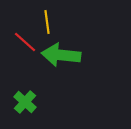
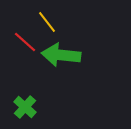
yellow line: rotated 30 degrees counterclockwise
green cross: moved 5 px down
